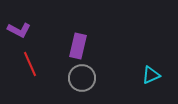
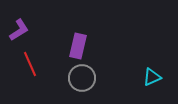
purple L-shape: rotated 60 degrees counterclockwise
cyan triangle: moved 1 px right, 2 px down
